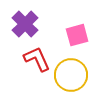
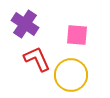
purple cross: rotated 12 degrees counterclockwise
pink square: rotated 20 degrees clockwise
